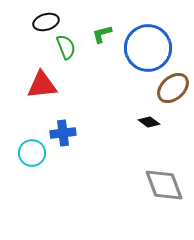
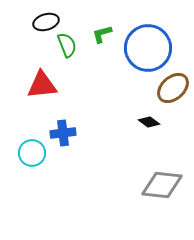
green semicircle: moved 1 px right, 2 px up
gray diamond: moved 2 px left; rotated 63 degrees counterclockwise
